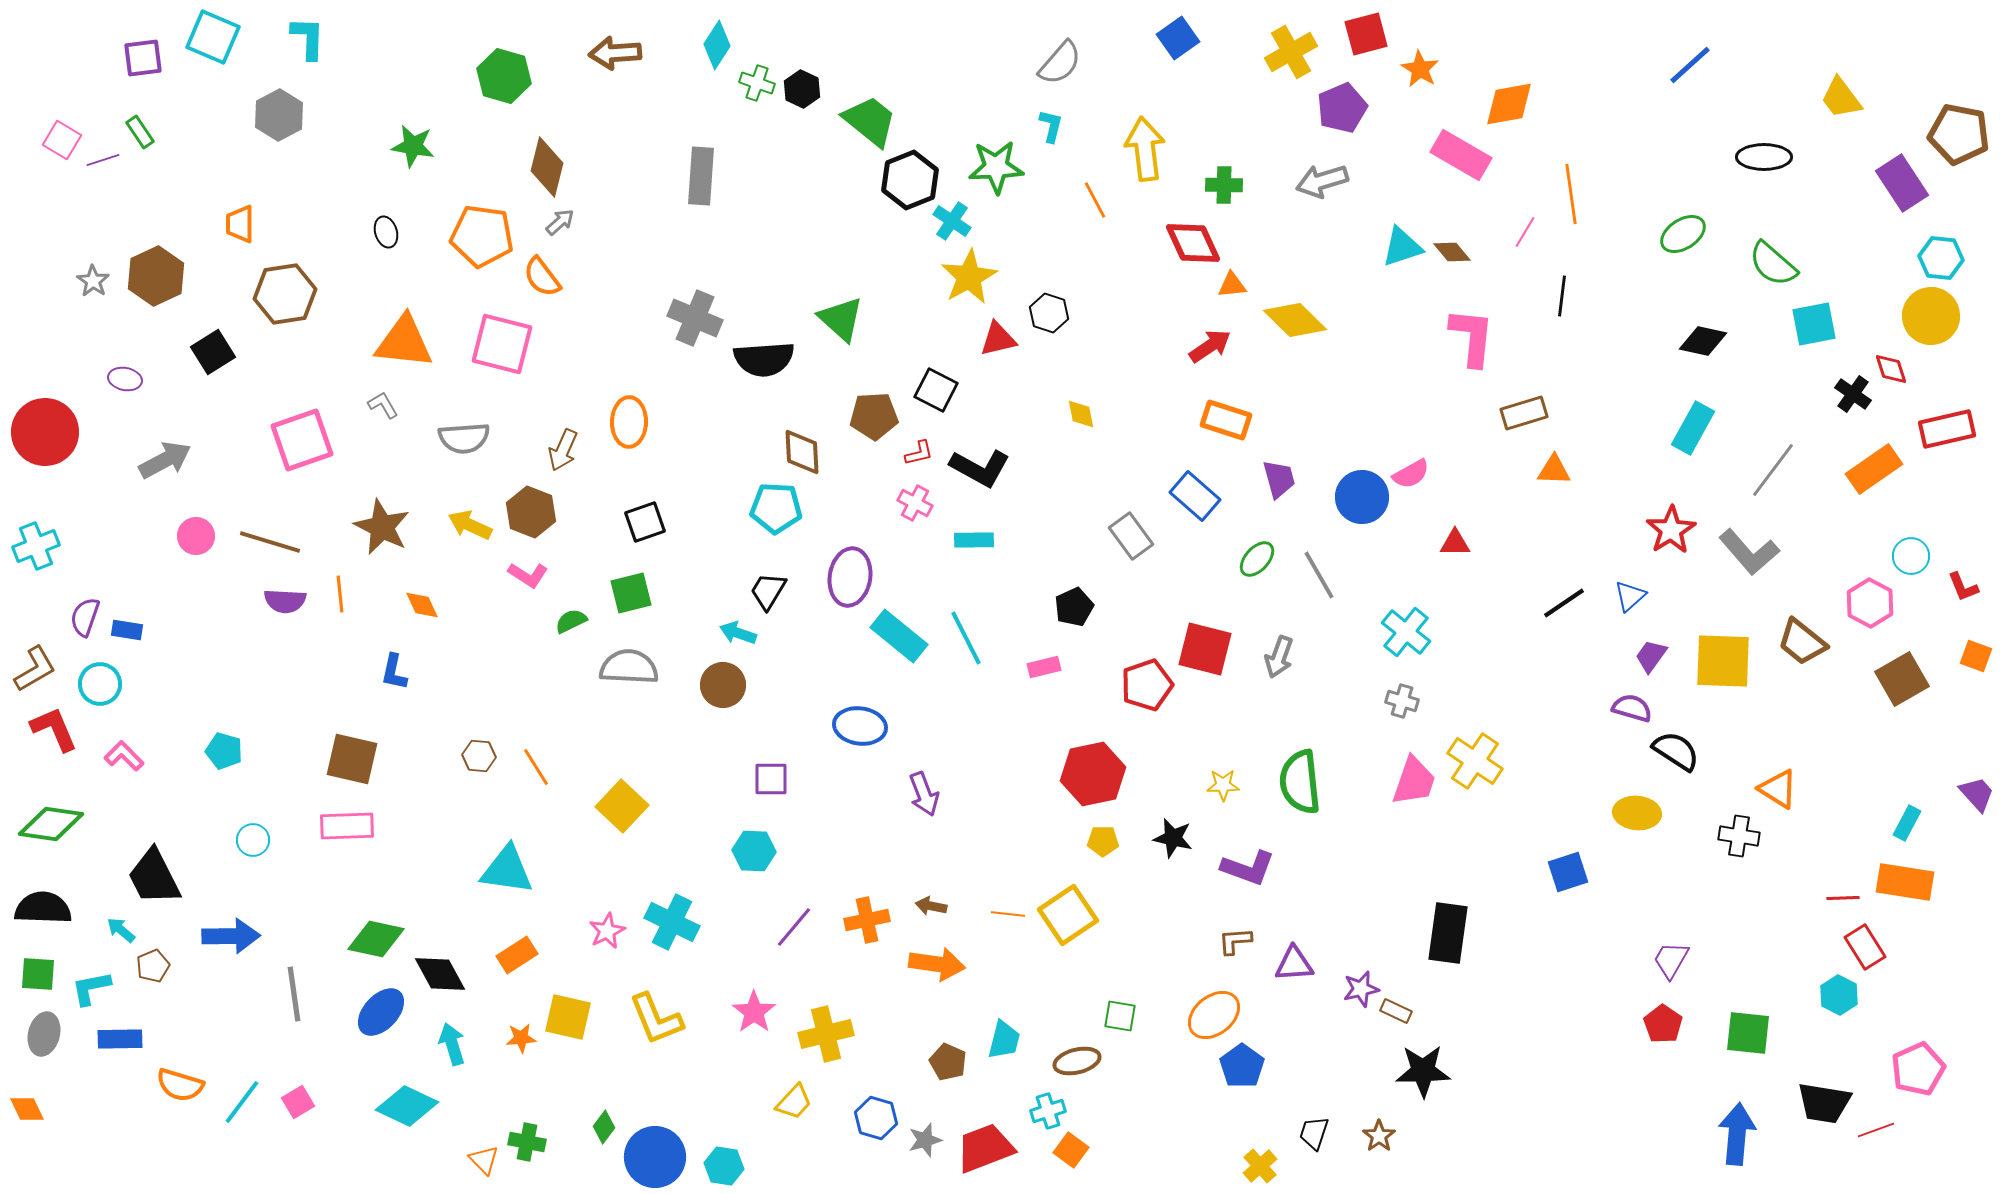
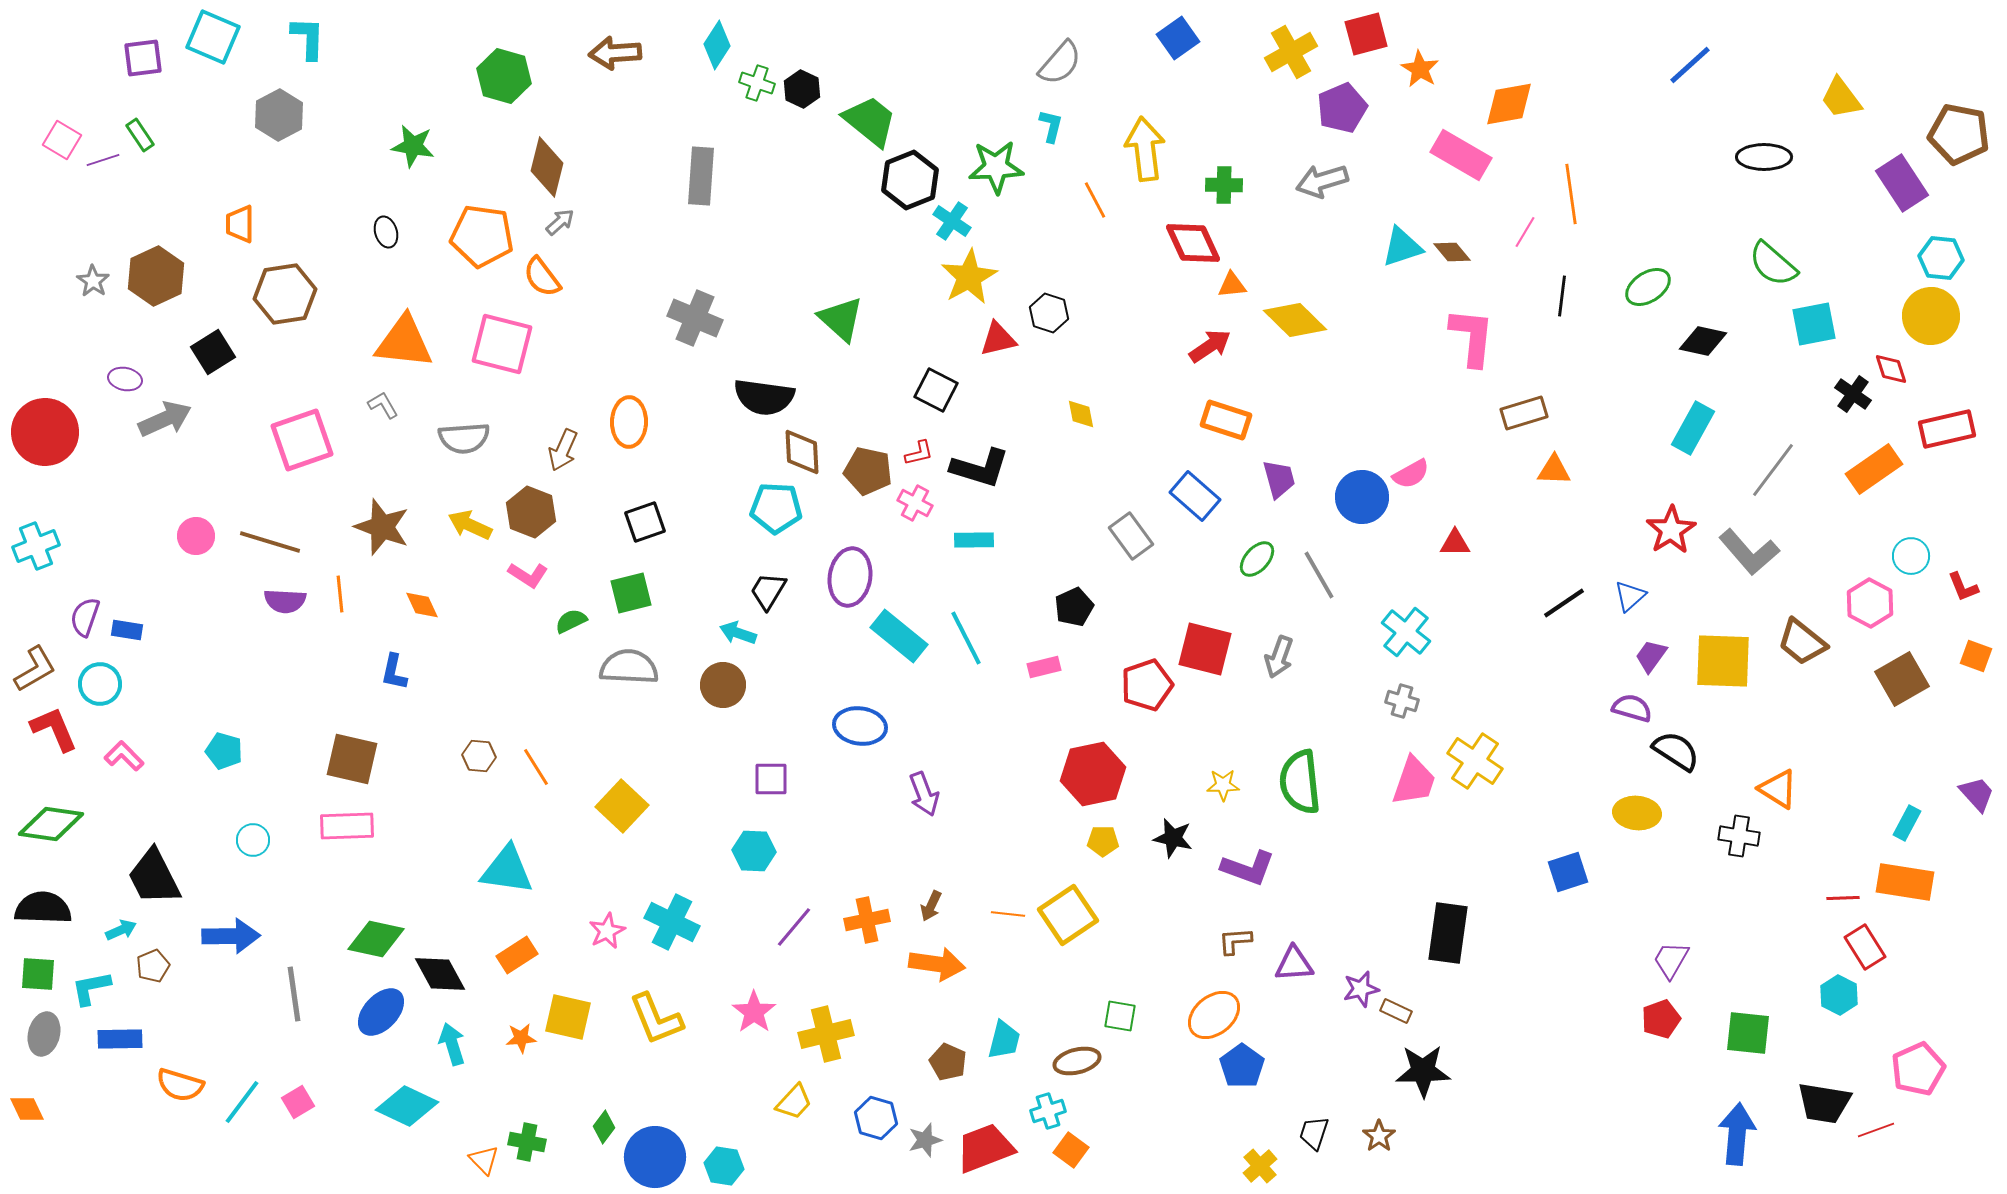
green rectangle at (140, 132): moved 3 px down
green ellipse at (1683, 234): moved 35 px left, 53 px down
black semicircle at (764, 359): moved 38 px down; rotated 12 degrees clockwise
brown pentagon at (874, 416): moved 6 px left, 55 px down; rotated 15 degrees clockwise
gray arrow at (165, 460): moved 41 px up; rotated 4 degrees clockwise
black L-shape at (980, 468): rotated 12 degrees counterclockwise
brown star at (382, 527): rotated 6 degrees counterclockwise
brown arrow at (931, 906): rotated 76 degrees counterclockwise
cyan arrow at (121, 930): rotated 116 degrees clockwise
red pentagon at (1663, 1024): moved 2 px left, 5 px up; rotated 18 degrees clockwise
